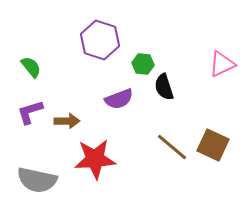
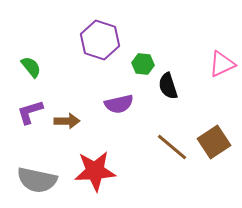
black semicircle: moved 4 px right, 1 px up
purple semicircle: moved 5 px down; rotated 8 degrees clockwise
brown square: moved 1 px right, 3 px up; rotated 32 degrees clockwise
red star: moved 12 px down
